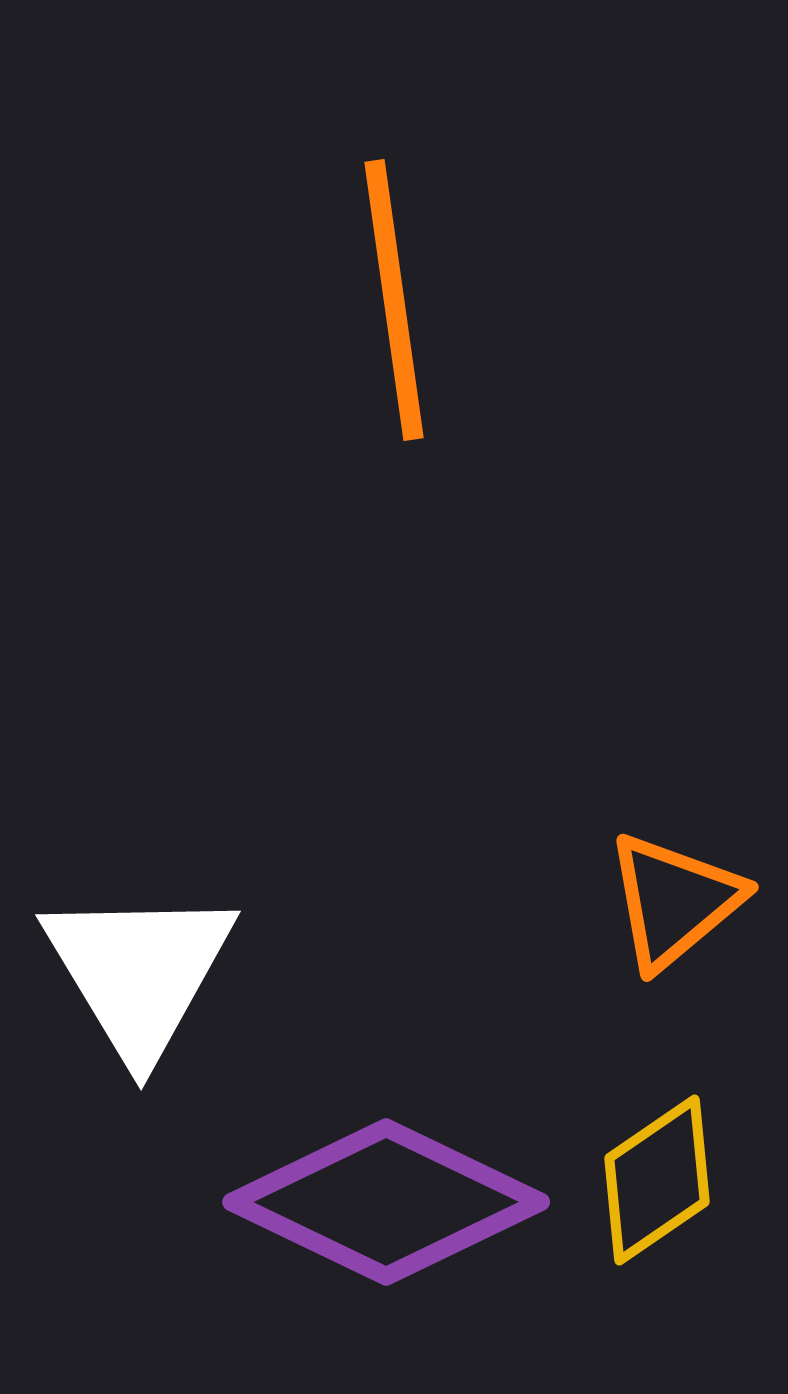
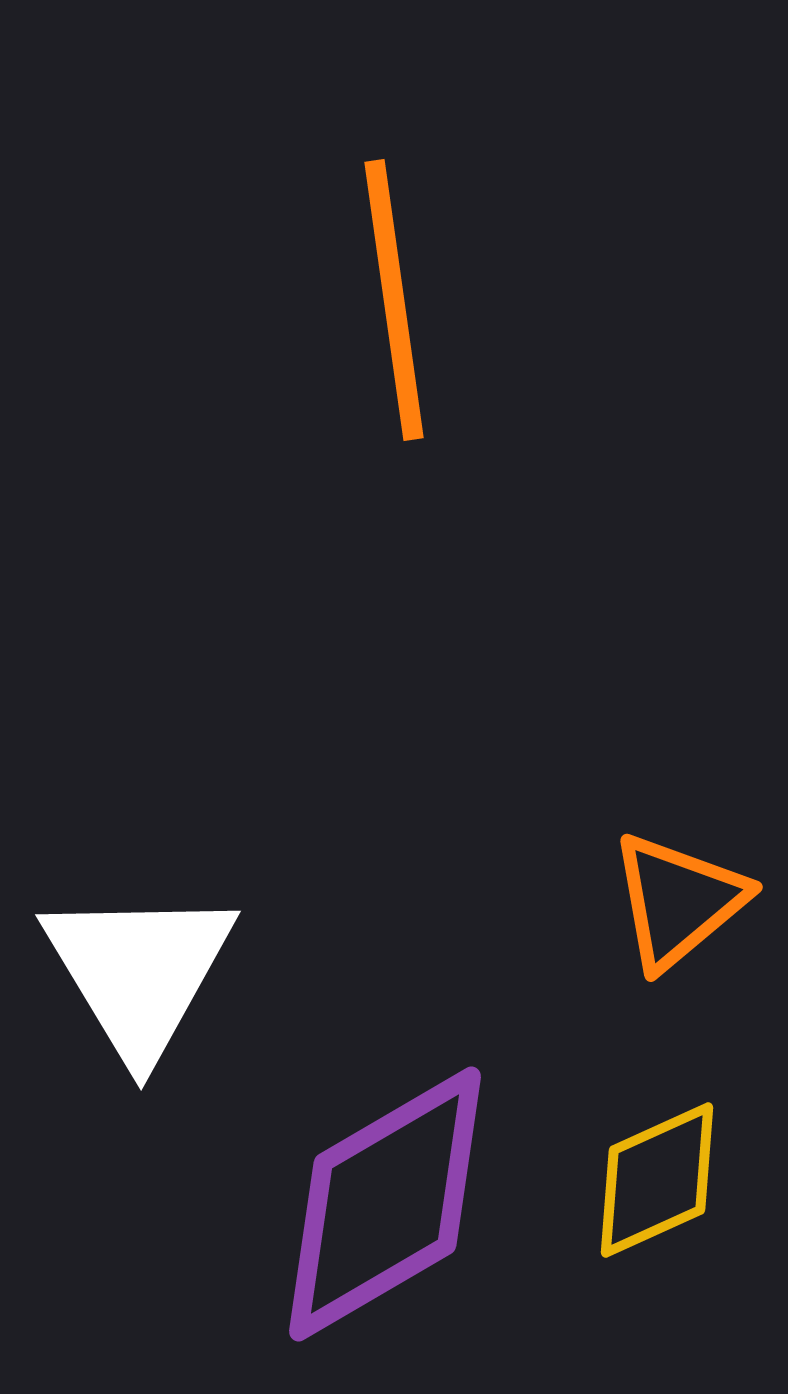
orange triangle: moved 4 px right
yellow diamond: rotated 10 degrees clockwise
purple diamond: moved 1 px left, 2 px down; rotated 56 degrees counterclockwise
